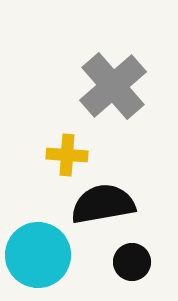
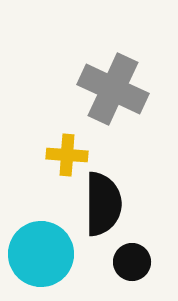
gray cross: moved 3 px down; rotated 24 degrees counterclockwise
black semicircle: rotated 100 degrees clockwise
cyan circle: moved 3 px right, 1 px up
